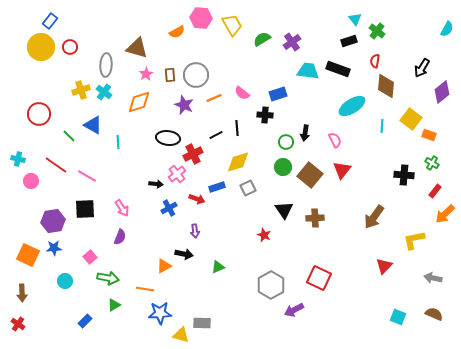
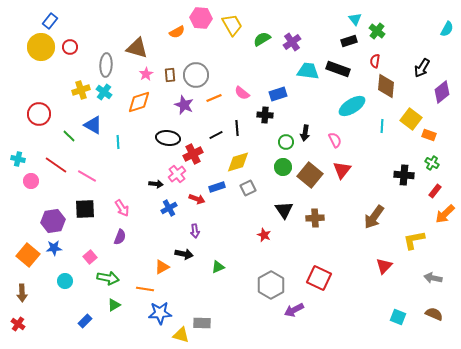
orange square at (28, 255): rotated 15 degrees clockwise
orange triangle at (164, 266): moved 2 px left, 1 px down
